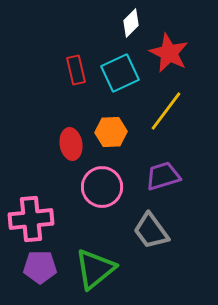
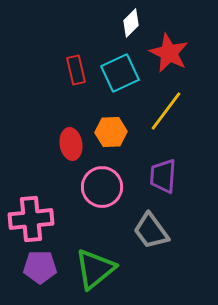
purple trapezoid: rotated 69 degrees counterclockwise
